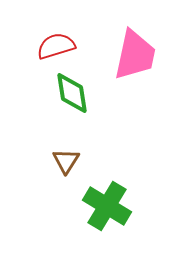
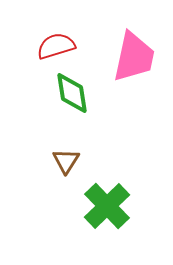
pink trapezoid: moved 1 px left, 2 px down
green cross: rotated 15 degrees clockwise
